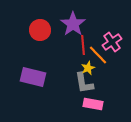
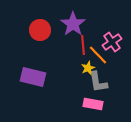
gray L-shape: moved 14 px right, 1 px up
